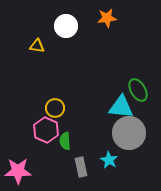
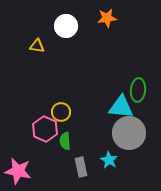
green ellipse: rotated 35 degrees clockwise
yellow circle: moved 6 px right, 4 px down
pink hexagon: moved 1 px left, 1 px up
pink star: rotated 12 degrees clockwise
